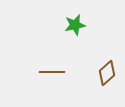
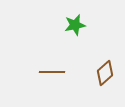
brown diamond: moved 2 px left
